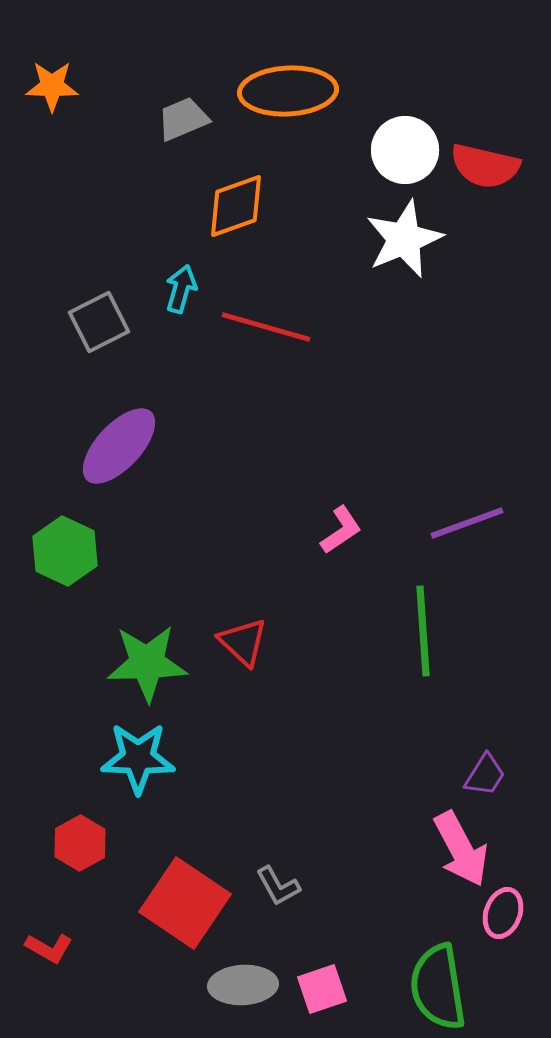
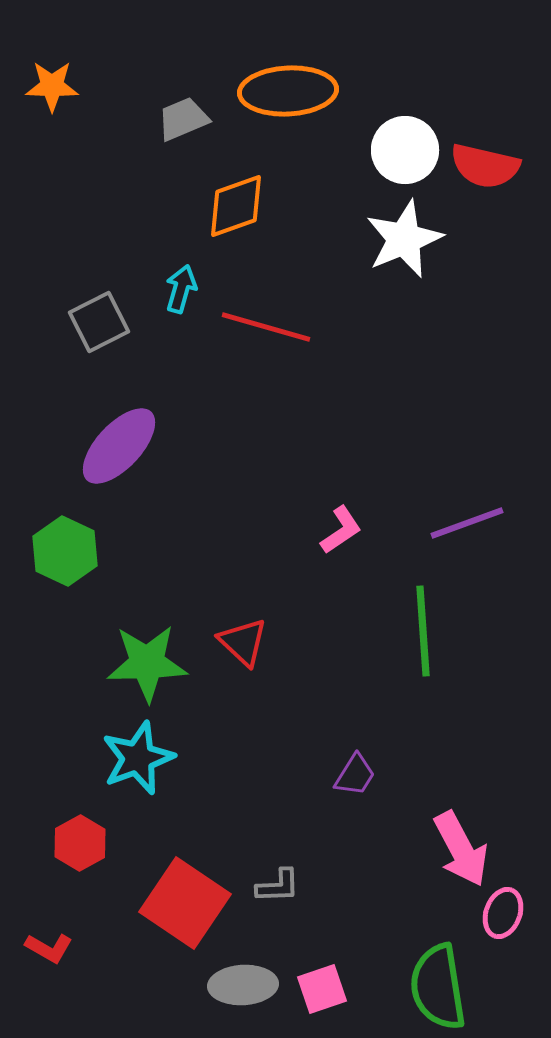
cyan star: rotated 22 degrees counterclockwise
purple trapezoid: moved 130 px left
gray L-shape: rotated 63 degrees counterclockwise
